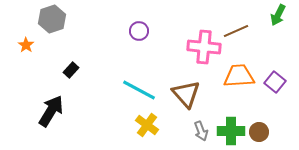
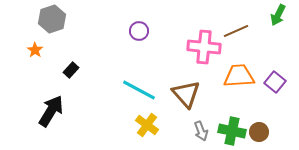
orange star: moved 9 px right, 5 px down
green cross: moved 1 px right; rotated 12 degrees clockwise
